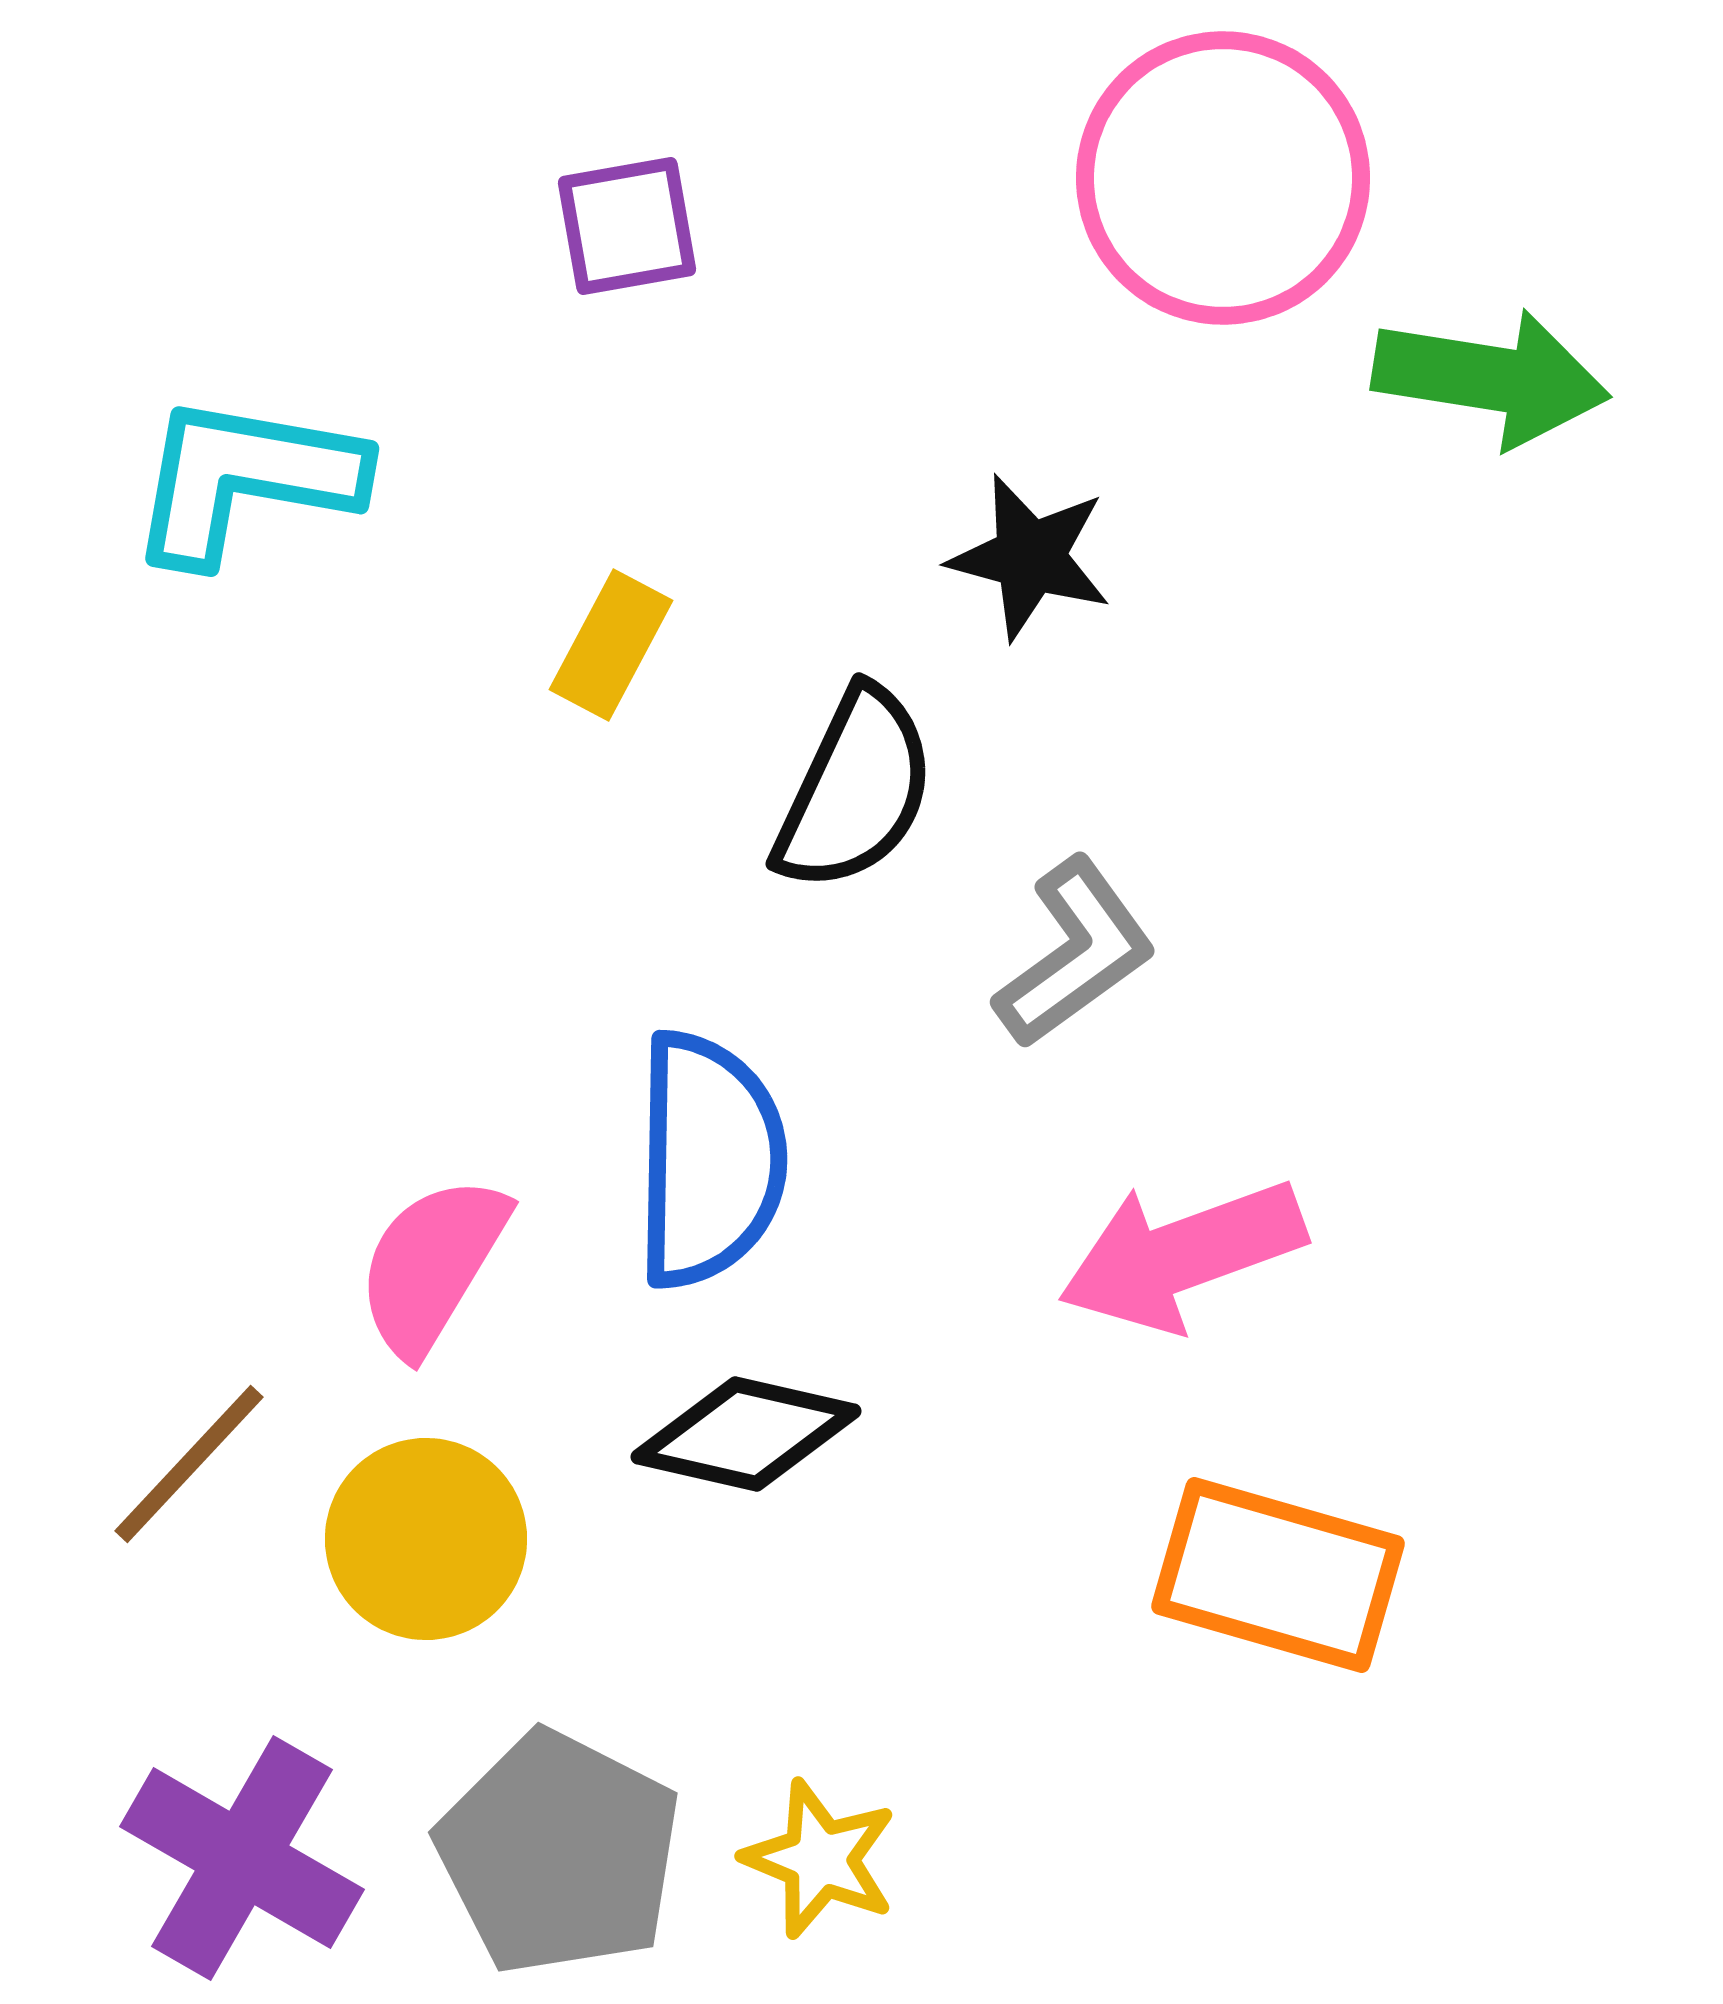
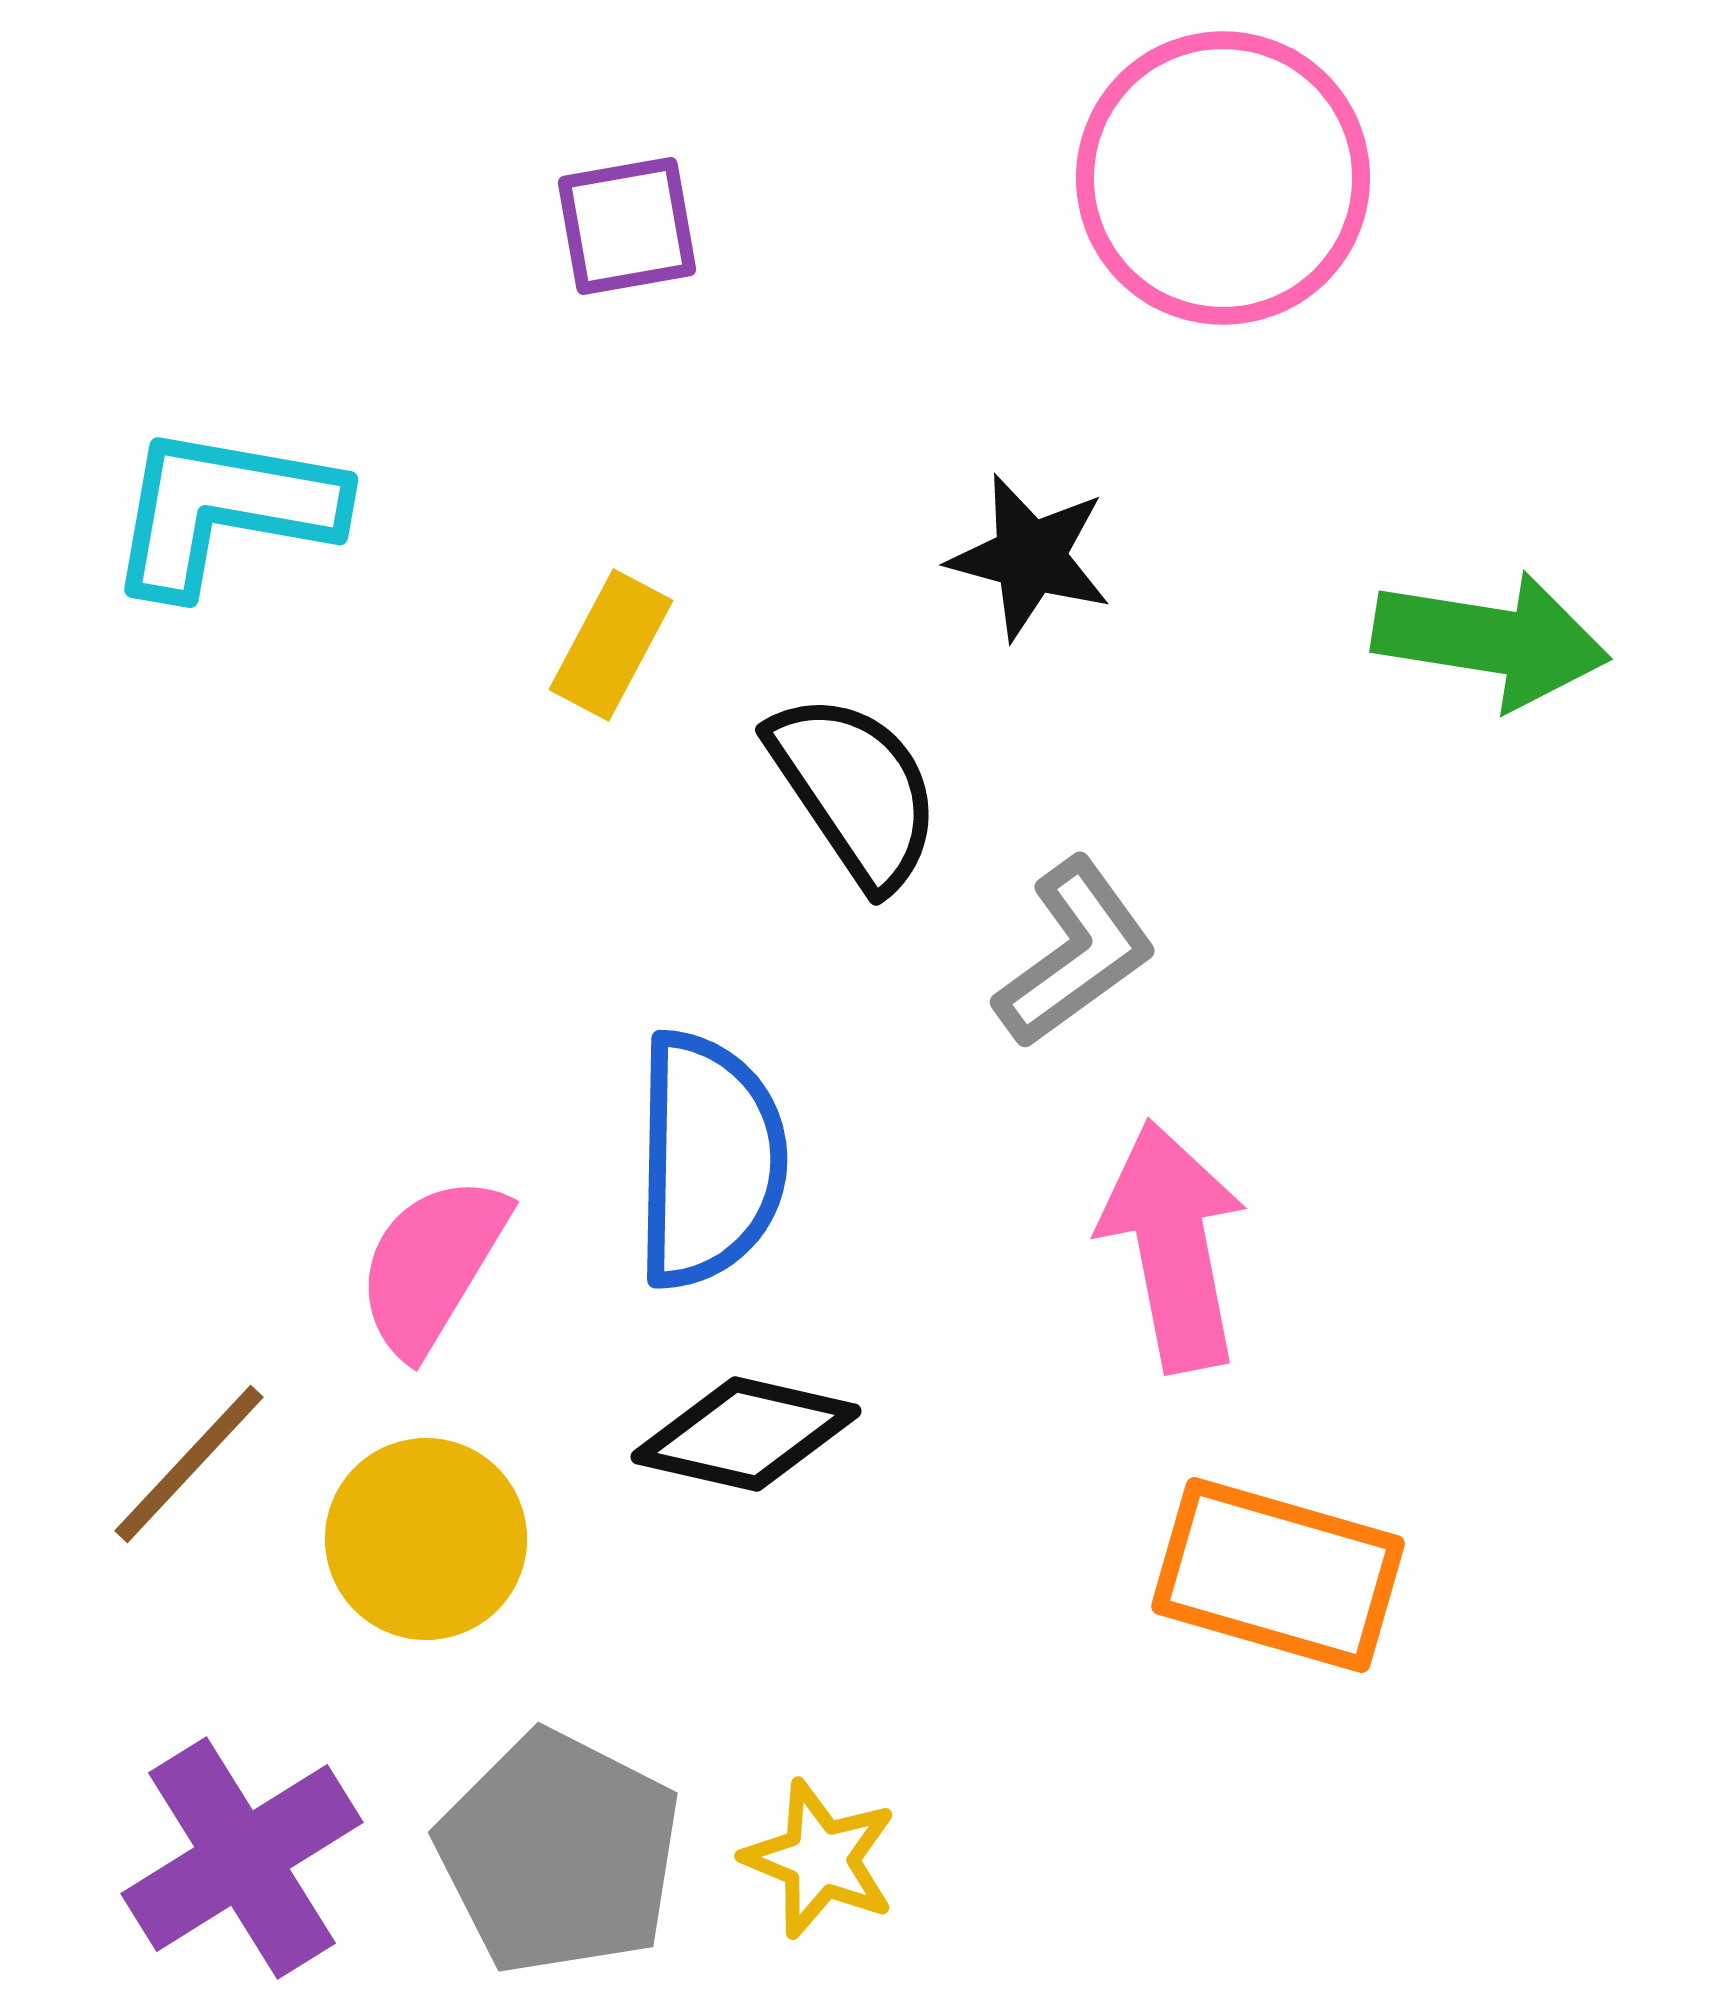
green arrow: moved 262 px down
cyan L-shape: moved 21 px left, 31 px down
black semicircle: rotated 59 degrees counterclockwise
pink arrow: moved 9 px left, 9 px up; rotated 99 degrees clockwise
purple cross: rotated 28 degrees clockwise
